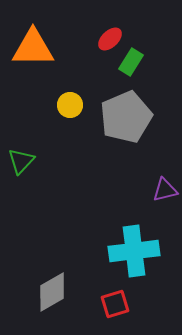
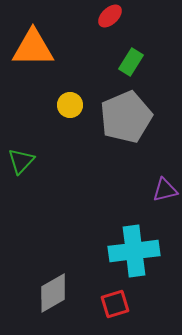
red ellipse: moved 23 px up
gray diamond: moved 1 px right, 1 px down
